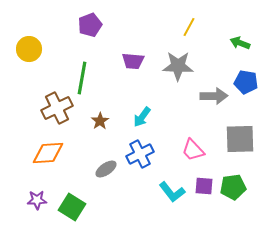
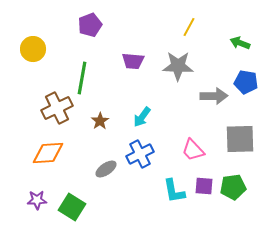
yellow circle: moved 4 px right
cyan L-shape: moved 2 px right, 1 px up; rotated 28 degrees clockwise
